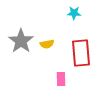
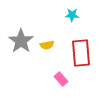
cyan star: moved 2 px left, 2 px down
yellow semicircle: moved 1 px down
pink rectangle: rotated 40 degrees counterclockwise
